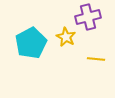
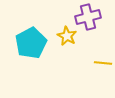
yellow star: moved 1 px right, 1 px up
yellow line: moved 7 px right, 4 px down
